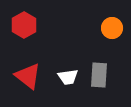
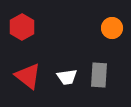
red hexagon: moved 2 px left, 2 px down
white trapezoid: moved 1 px left
